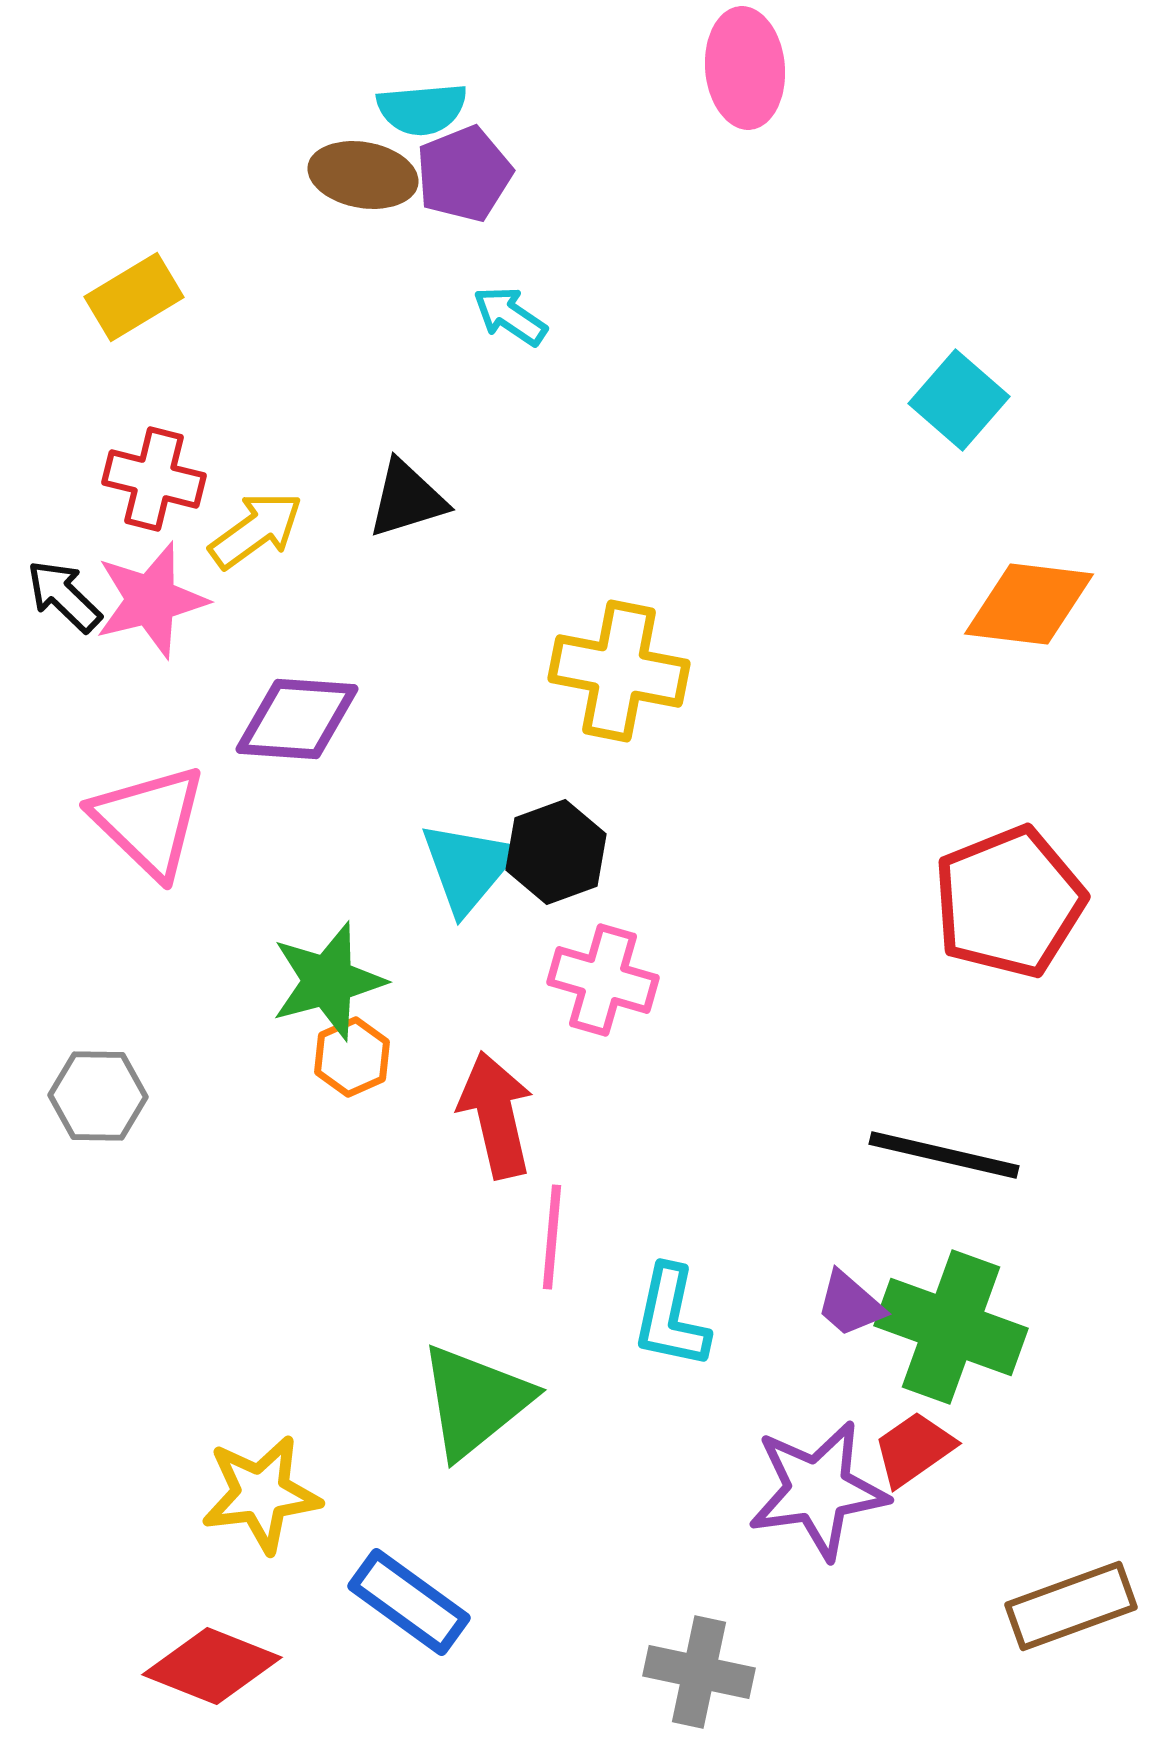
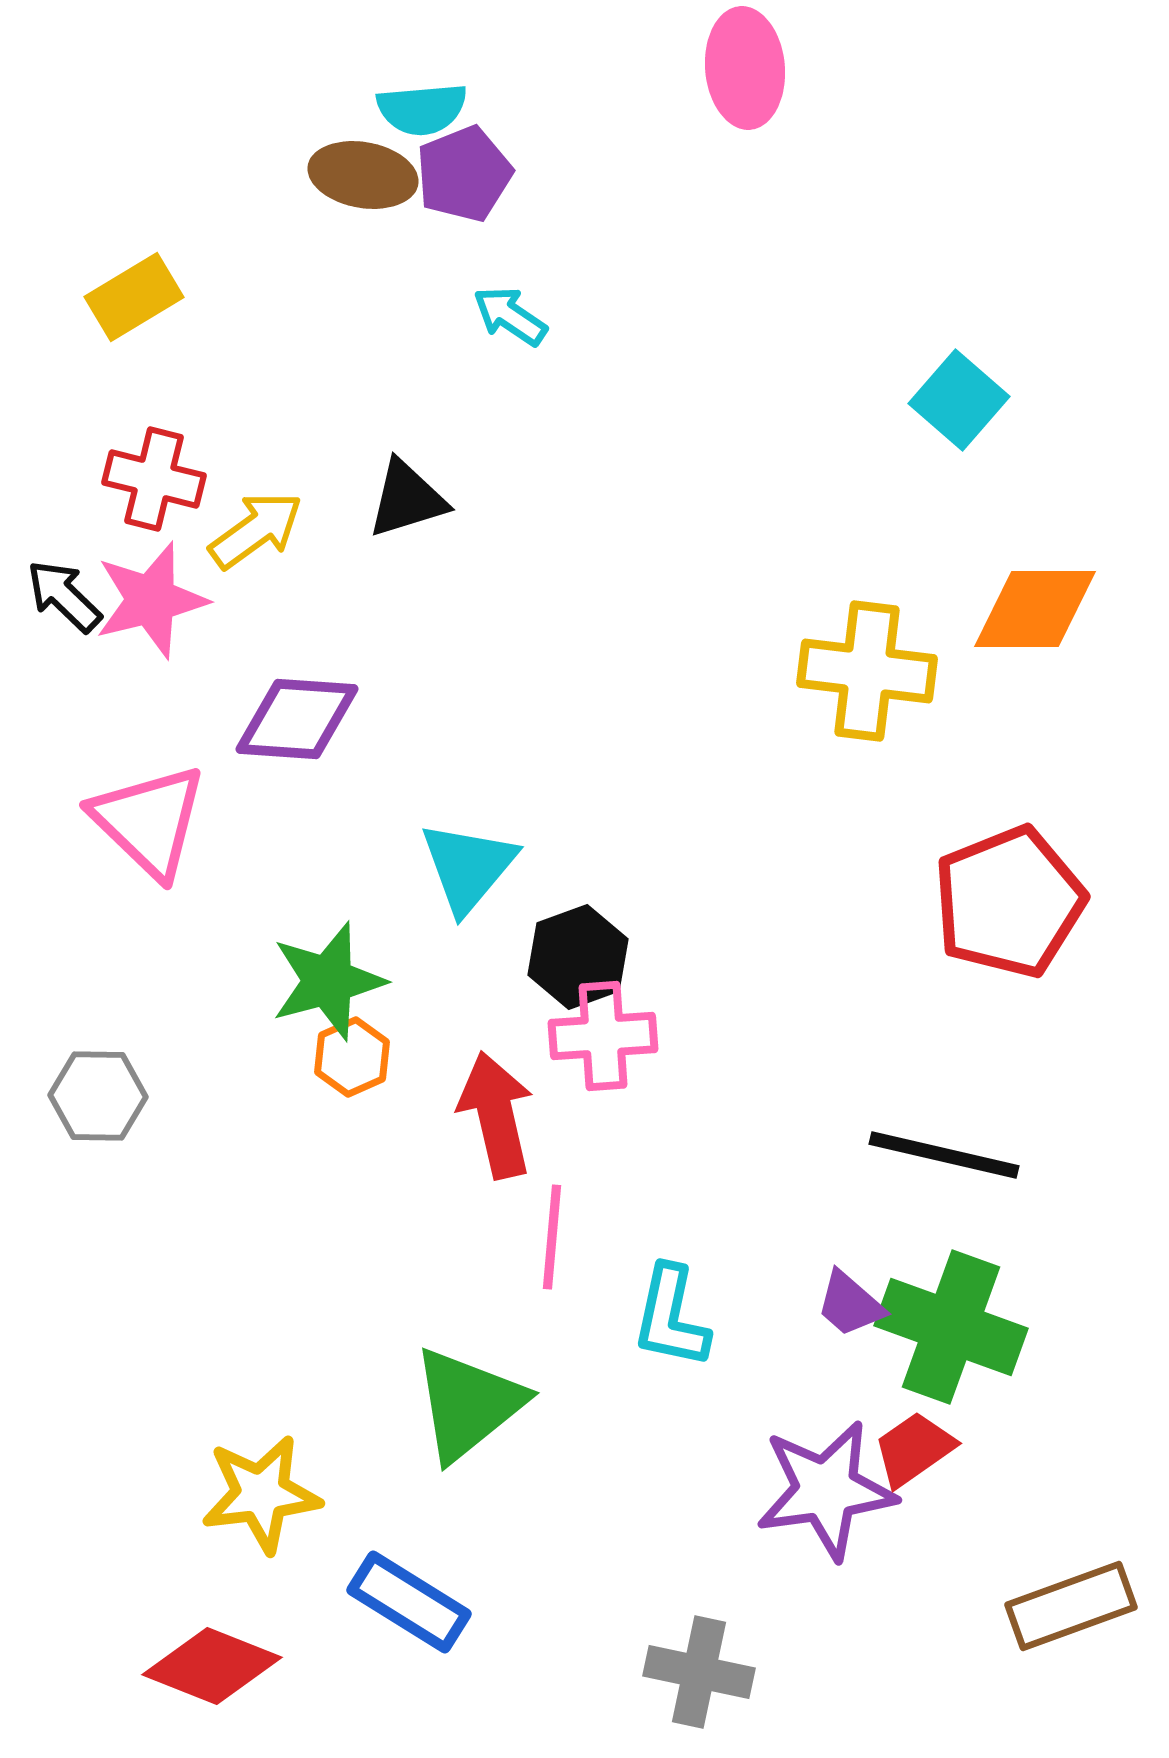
orange diamond: moved 6 px right, 5 px down; rotated 7 degrees counterclockwise
yellow cross: moved 248 px right; rotated 4 degrees counterclockwise
black hexagon: moved 22 px right, 105 px down
pink cross: moved 56 px down; rotated 20 degrees counterclockwise
green triangle: moved 7 px left, 3 px down
purple star: moved 8 px right
blue rectangle: rotated 4 degrees counterclockwise
